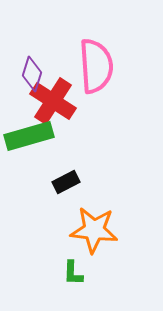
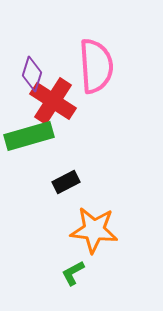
green L-shape: rotated 60 degrees clockwise
